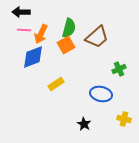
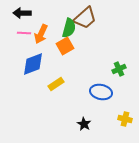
black arrow: moved 1 px right, 1 px down
pink line: moved 3 px down
brown trapezoid: moved 12 px left, 19 px up
orange square: moved 1 px left, 1 px down
blue diamond: moved 7 px down
blue ellipse: moved 2 px up
yellow cross: moved 1 px right
